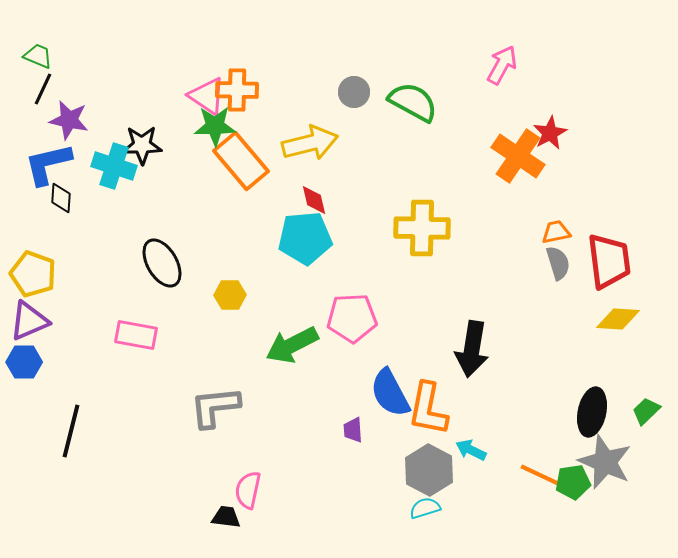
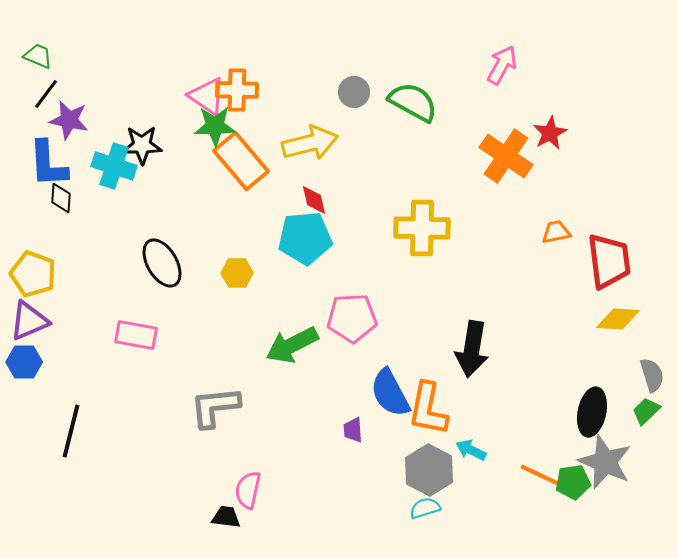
black line at (43, 89): moved 3 px right, 5 px down; rotated 12 degrees clockwise
orange cross at (518, 156): moved 12 px left
blue L-shape at (48, 164): rotated 80 degrees counterclockwise
gray semicircle at (558, 263): moved 94 px right, 112 px down
yellow hexagon at (230, 295): moved 7 px right, 22 px up
